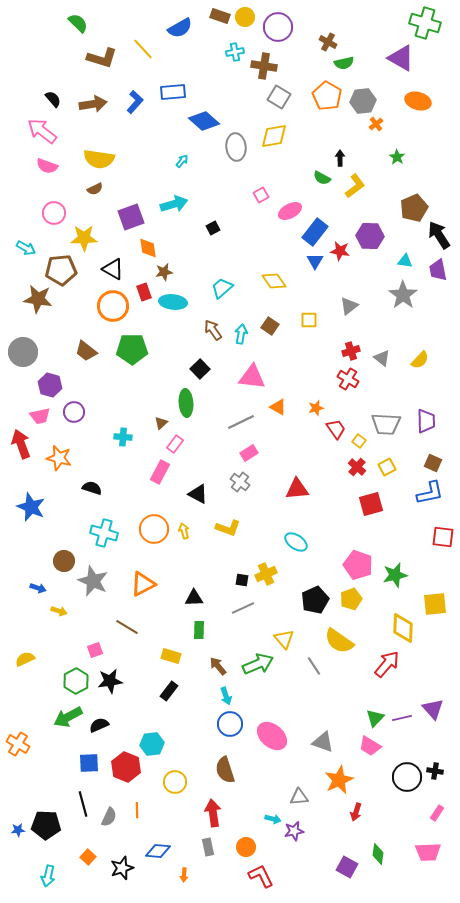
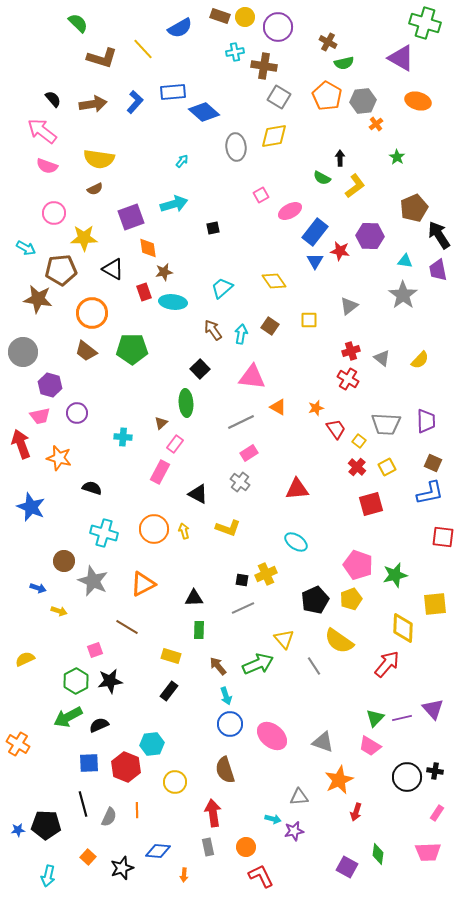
blue diamond at (204, 121): moved 9 px up
black square at (213, 228): rotated 16 degrees clockwise
orange circle at (113, 306): moved 21 px left, 7 px down
purple circle at (74, 412): moved 3 px right, 1 px down
